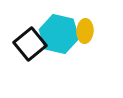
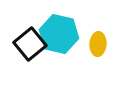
yellow ellipse: moved 13 px right, 13 px down
